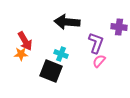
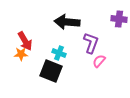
purple cross: moved 8 px up
purple L-shape: moved 5 px left
cyan cross: moved 2 px left, 1 px up
